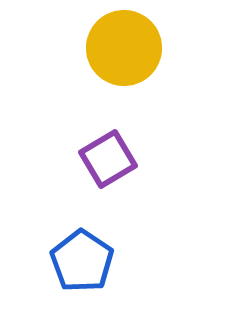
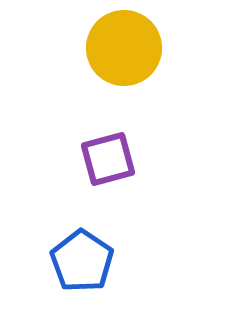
purple square: rotated 16 degrees clockwise
